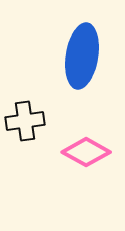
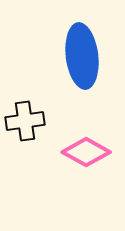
blue ellipse: rotated 16 degrees counterclockwise
